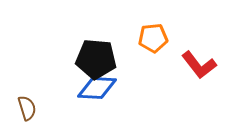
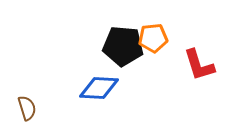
black pentagon: moved 27 px right, 13 px up
red L-shape: rotated 21 degrees clockwise
blue diamond: moved 2 px right
